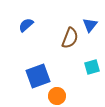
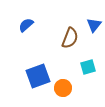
blue triangle: moved 4 px right
cyan square: moved 4 px left
orange circle: moved 6 px right, 8 px up
